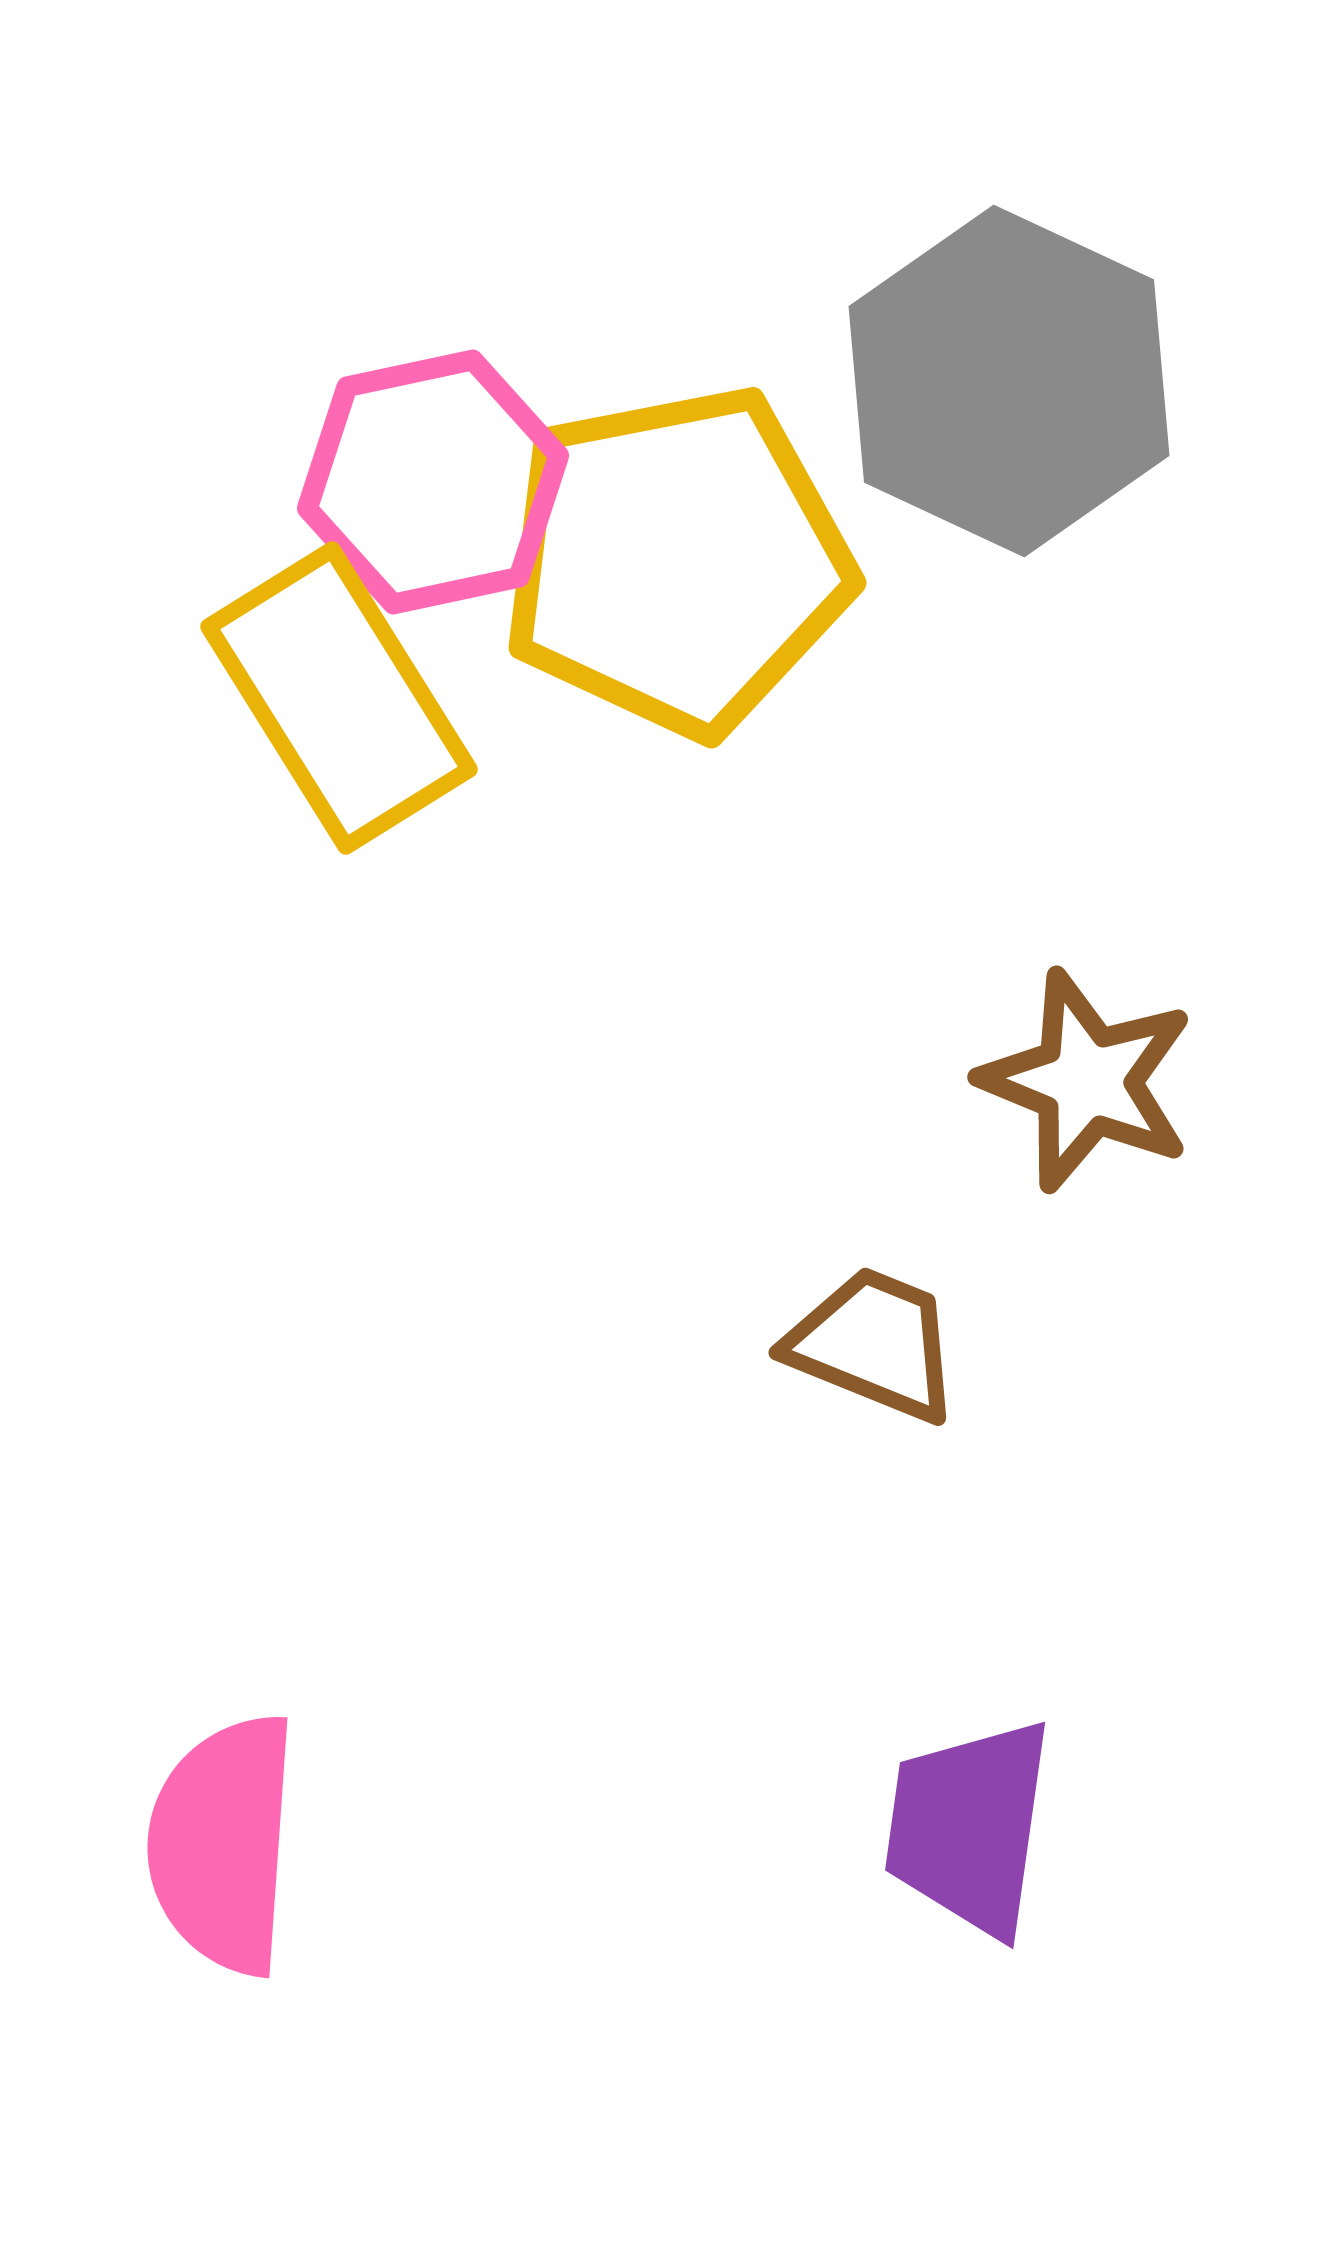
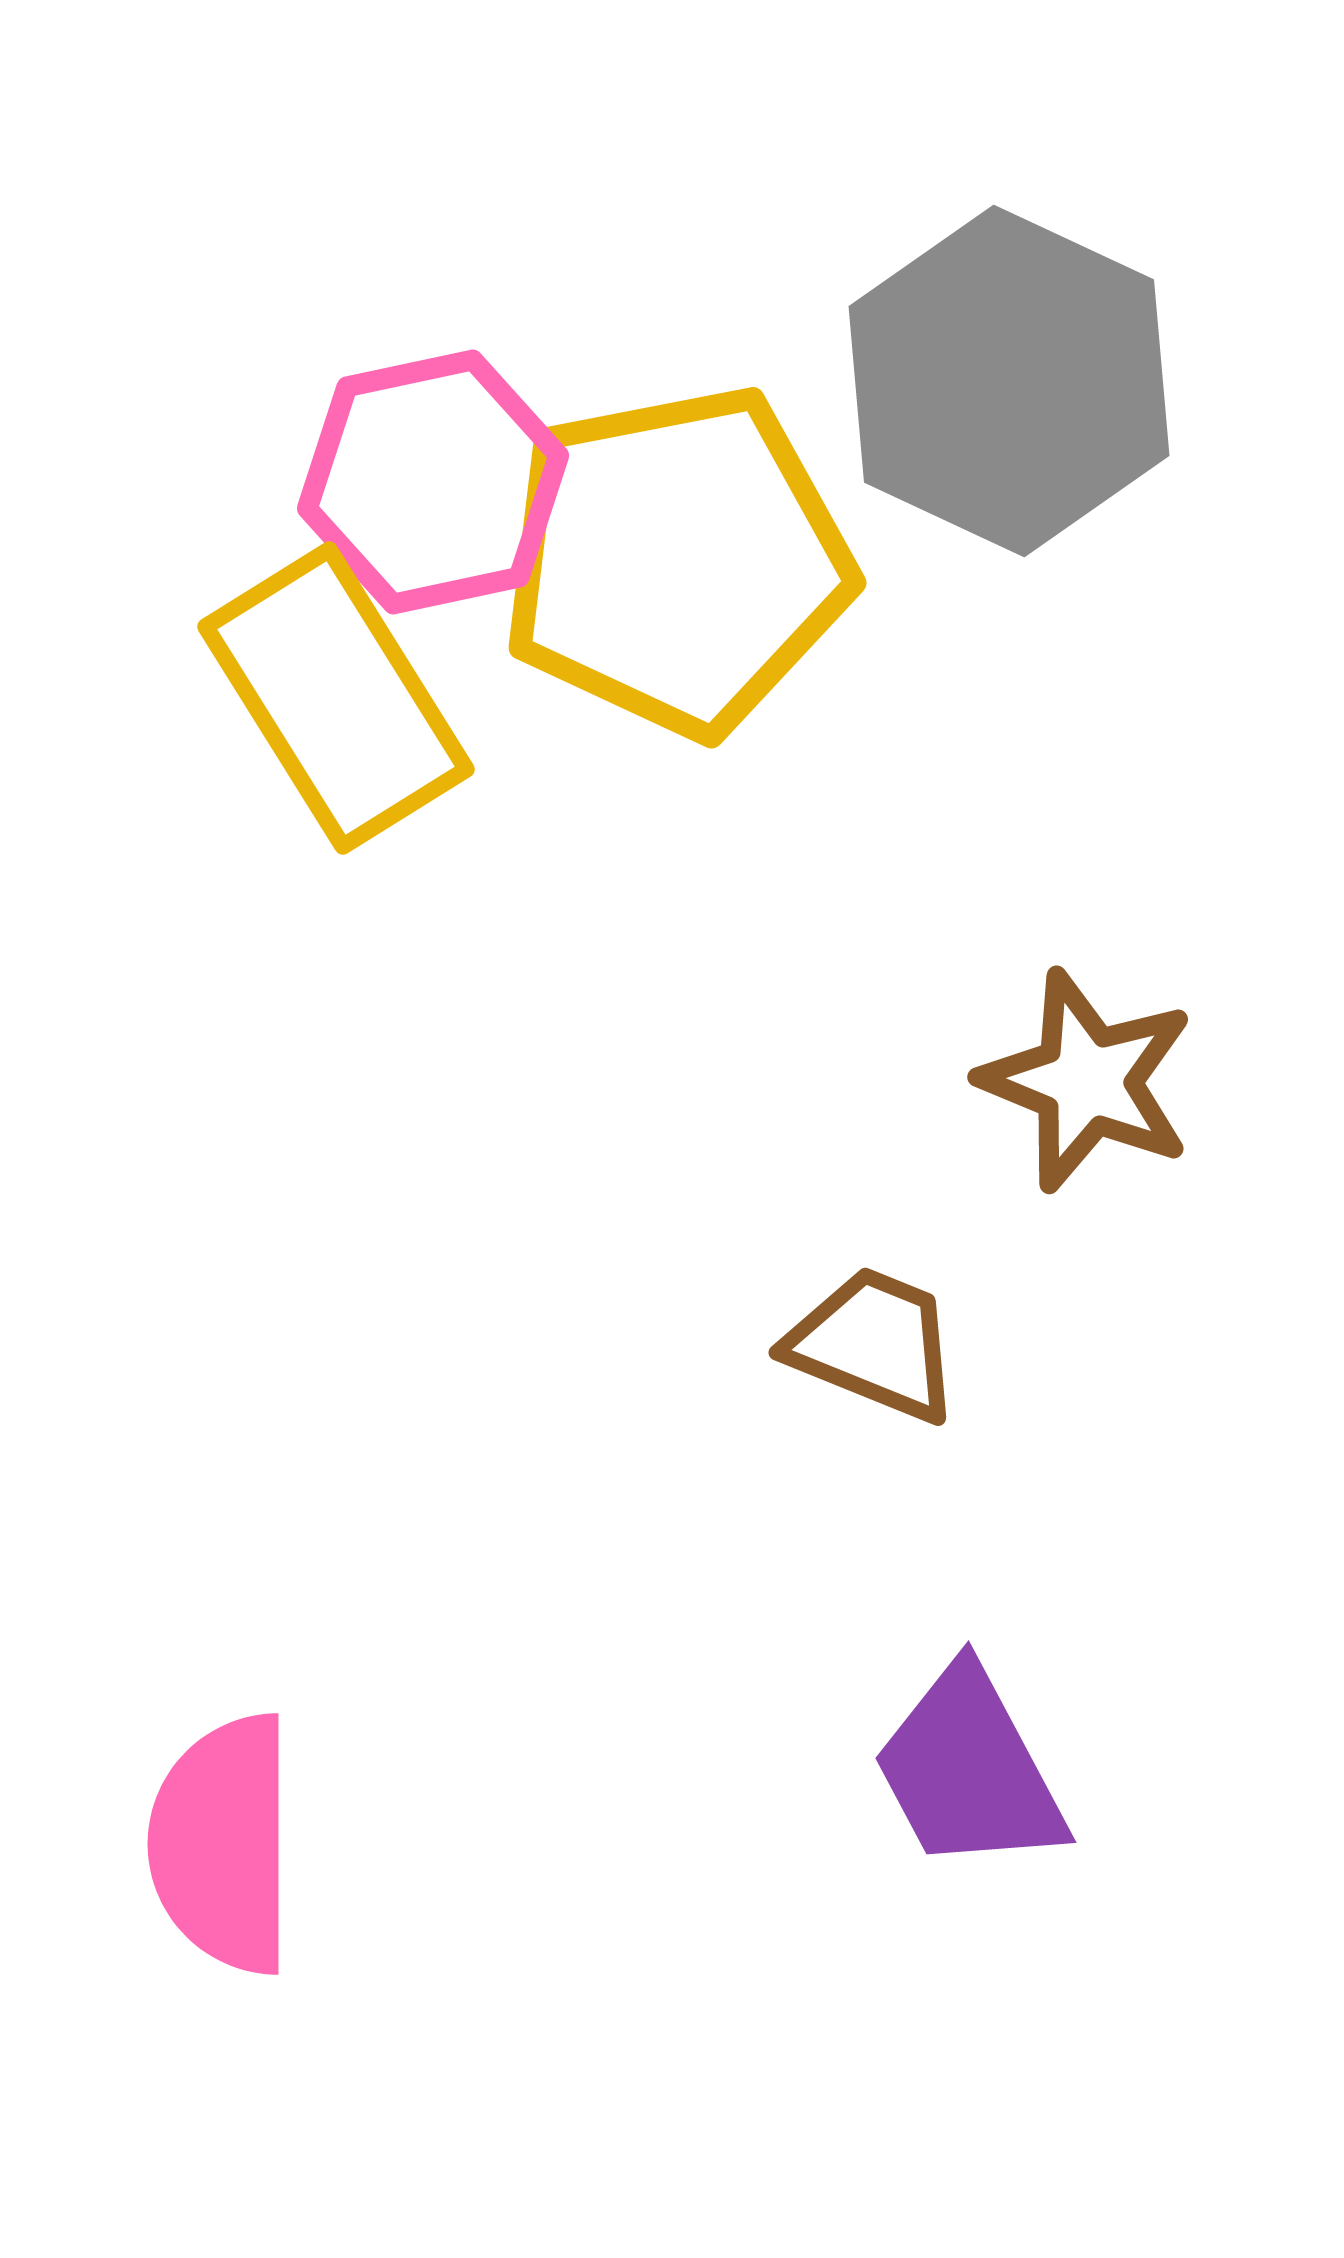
yellow rectangle: moved 3 px left
purple trapezoid: moved 57 px up; rotated 36 degrees counterclockwise
pink semicircle: rotated 4 degrees counterclockwise
